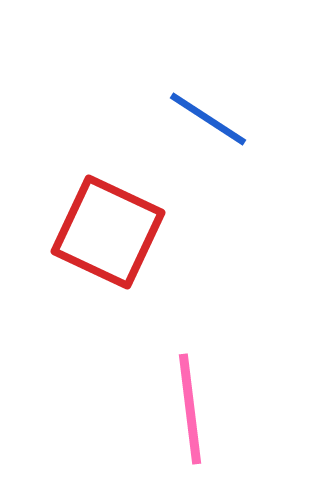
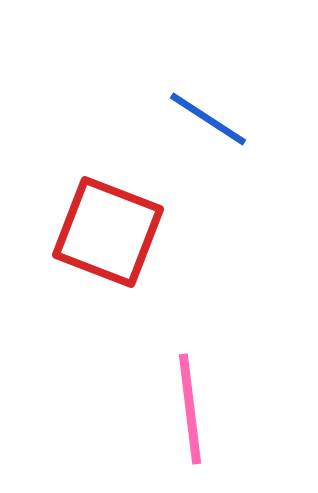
red square: rotated 4 degrees counterclockwise
